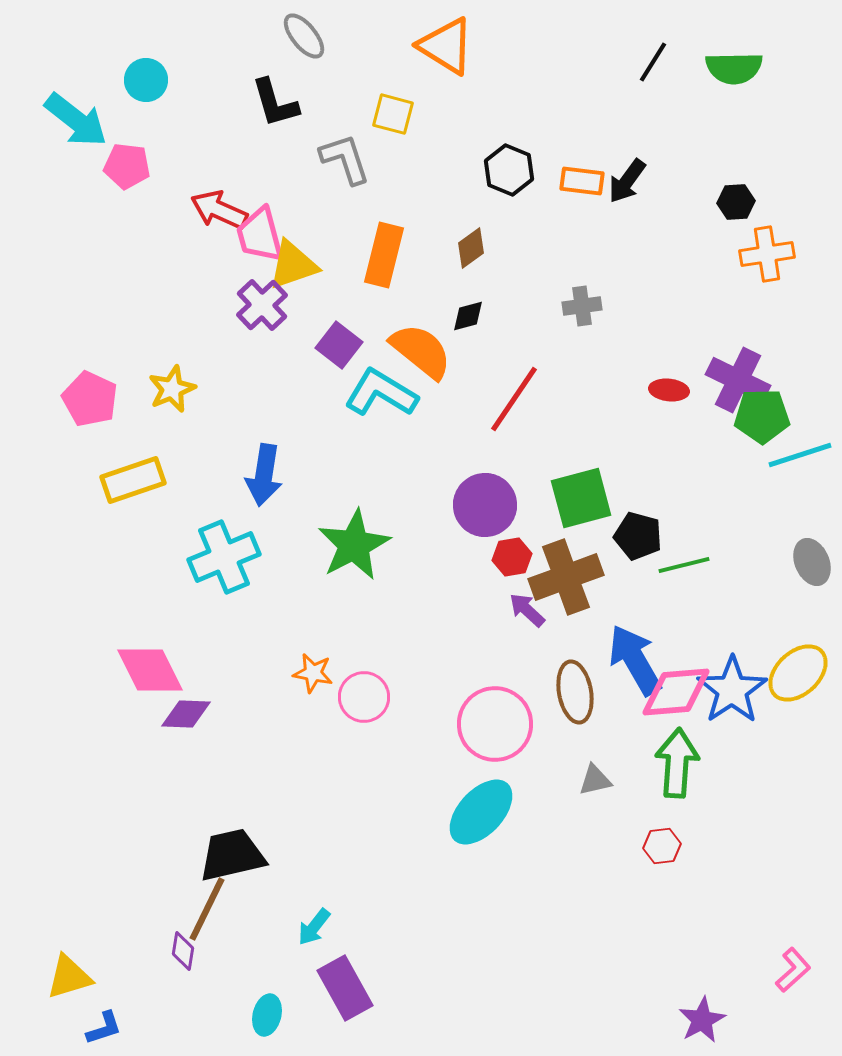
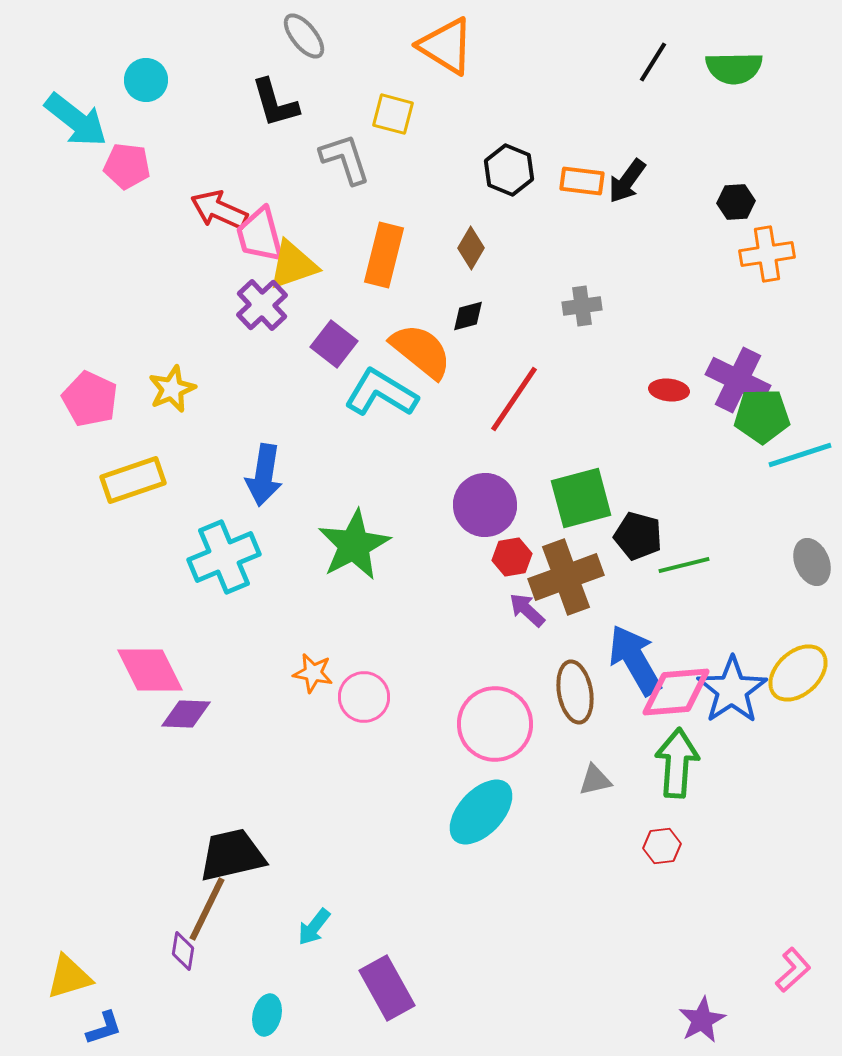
brown diamond at (471, 248): rotated 24 degrees counterclockwise
purple square at (339, 345): moved 5 px left, 1 px up
purple rectangle at (345, 988): moved 42 px right
